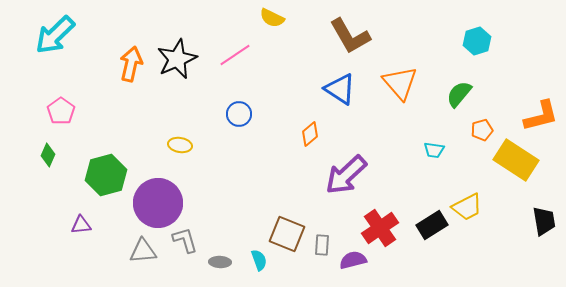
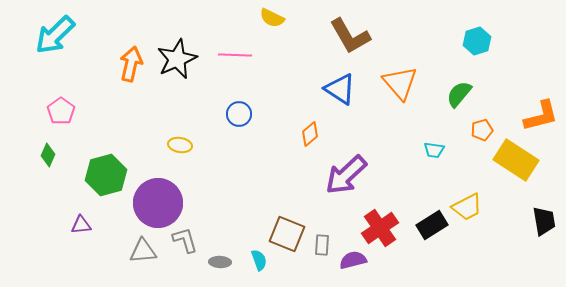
pink line: rotated 36 degrees clockwise
